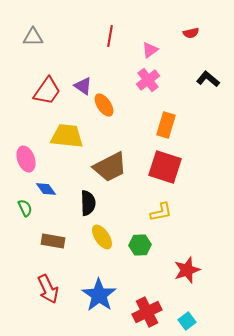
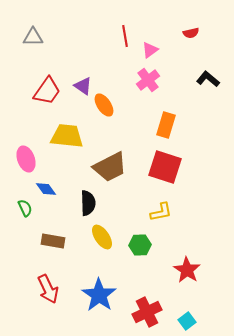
red line: moved 15 px right; rotated 20 degrees counterclockwise
red star: rotated 20 degrees counterclockwise
